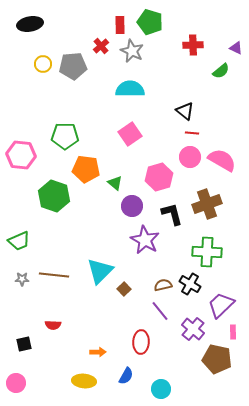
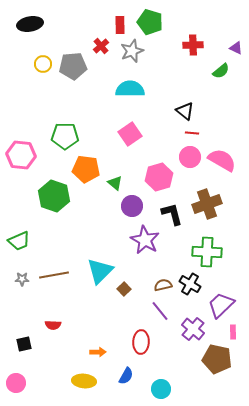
gray star at (132, 51): rotated 25 degrees clockwise
brown line at (54, 275): rotated 16 degrees counterclockwise
